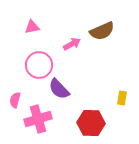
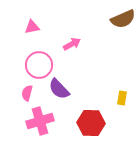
brown semicircle: moved 21 px right, 12 px up
pink semicircle: moved 12 px right, 7 px up
pink cross: moved 2 px right, 2 px down
